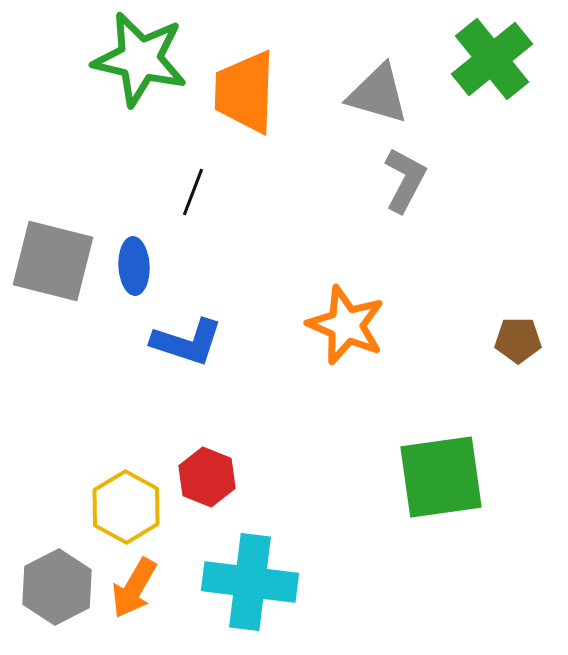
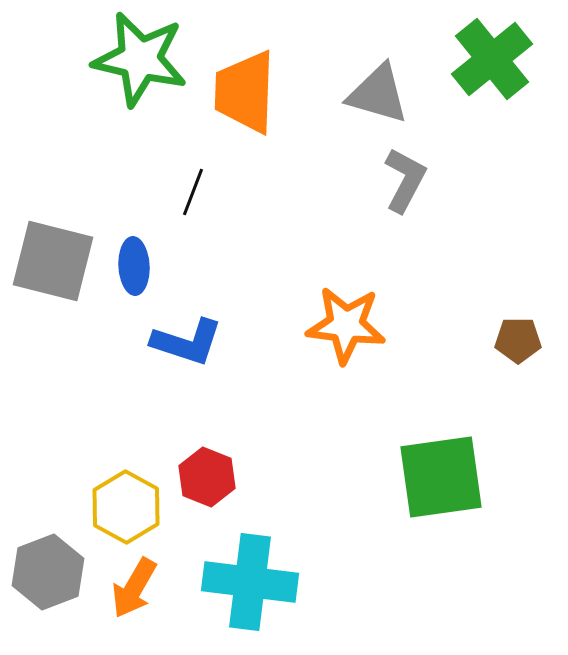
orange star: rotated 16 degrees counterclockwise
gray hexagon: moved 9 px left, 15 px up; rotated 6 degrees clockwise
